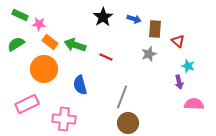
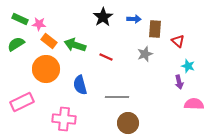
green rectangle: moved 4 px down
blue arrow: rotated 16 degrees counterclockwise
orange rectangle: moved 1 px left, 1 px up
gray star: moved 4 px left
orange circle: moved 2 px right
gray line: moved 5 px left; rotated 70 degrees clockwise
pink rectangle: moved 5 px left, 2 px up
